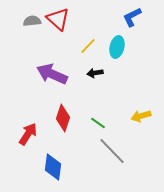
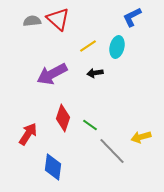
yellow line: rotated 12 degrees clockwise
purple arrow: rotated 52 degrees counterclockwise
yellow arrow: moved 21 px down
green line: moved 8 px left, 2 px down
